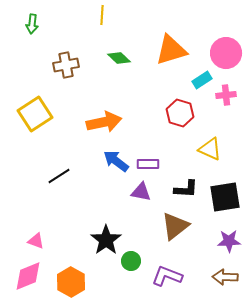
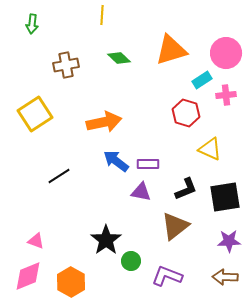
red hexagon: moved 6 px right
black L-shape: rotated 25 degrees counterclockwise
